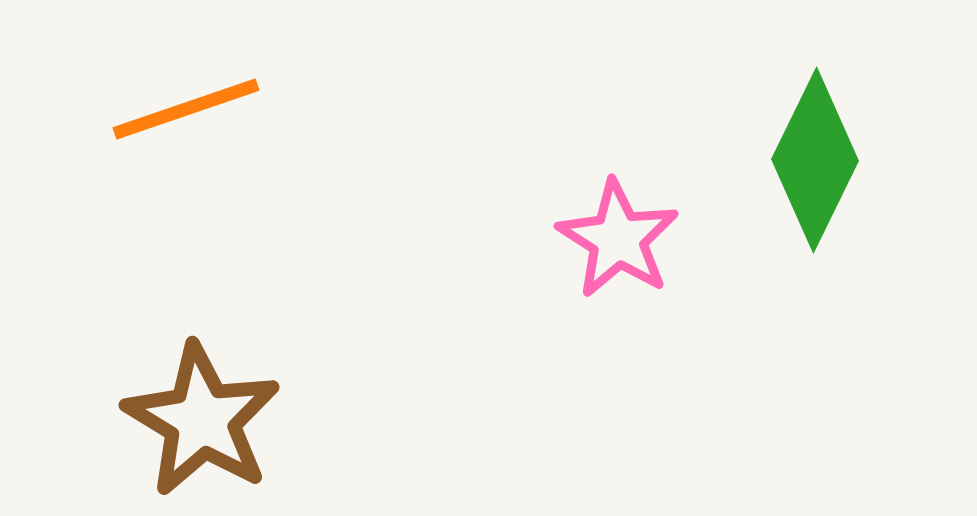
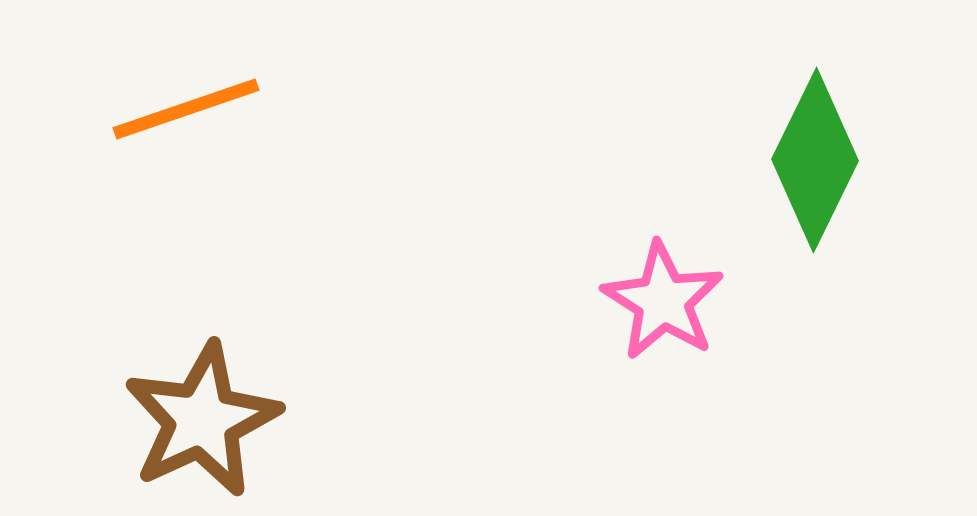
pink star: moved 45 px right, 62 px down
brown star: rotated 16 degrees clockwise
